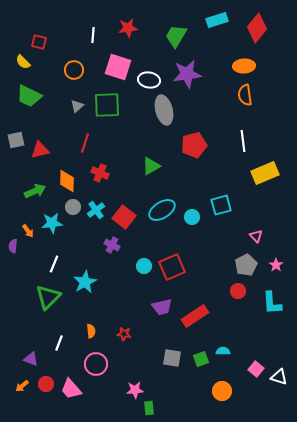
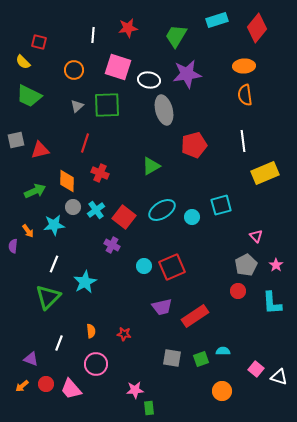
cyan star at (52, 223): moved 2 px right, 2 px down
